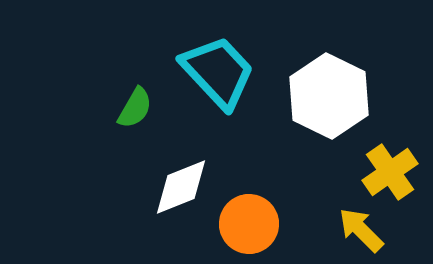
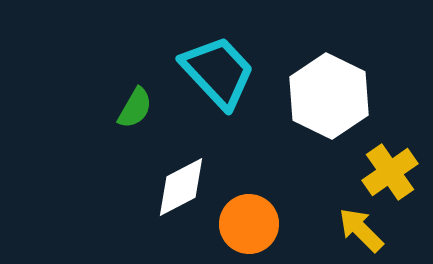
white diamond: rotated 6 degrees counterclockwise
